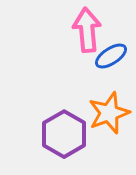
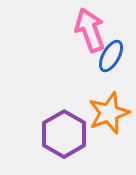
pink arrow: moved 3 px right; rotated 15 degrees counterclockwise
blue ellipse: rotated 28 degrees counterclockwise
